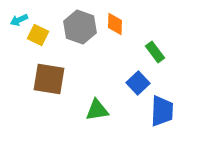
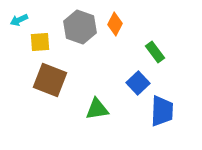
orange diamond: rotated 25 degrees clockwise
yellow square: moved 2 px right, 7 px down; rotated 30 degrees counterclockwise
brown square: moved 1 px right, 1 px down; rotated 12 degrees clockwise
green triangle: moved 1 px up
